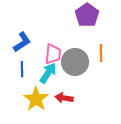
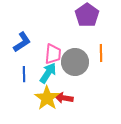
blue line: moved 2 px right, 5 px down
yellow star: moved 11 px right, 1 px up
